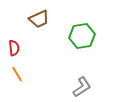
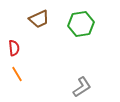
green hexagon: moved 1 px left, 12 px up
